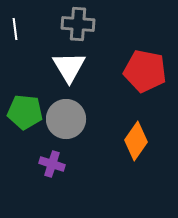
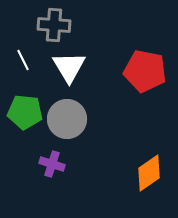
gray cross: moved 24 px left, 1 px down
white line: moved 8 px right, 31 px down; rotated 20 degrees counterclockwise
gray circle: moved 1 px right
orange diamond: moved 13 px right, 32 px down; rotated 21 degrees clockwise
